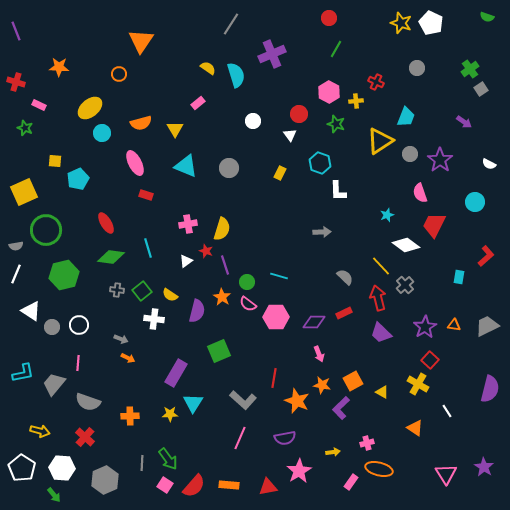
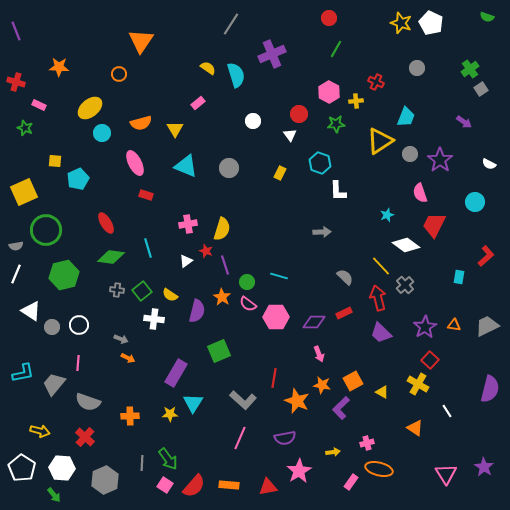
green star at (336, 124): rotated 24 degrees counterclockwise
